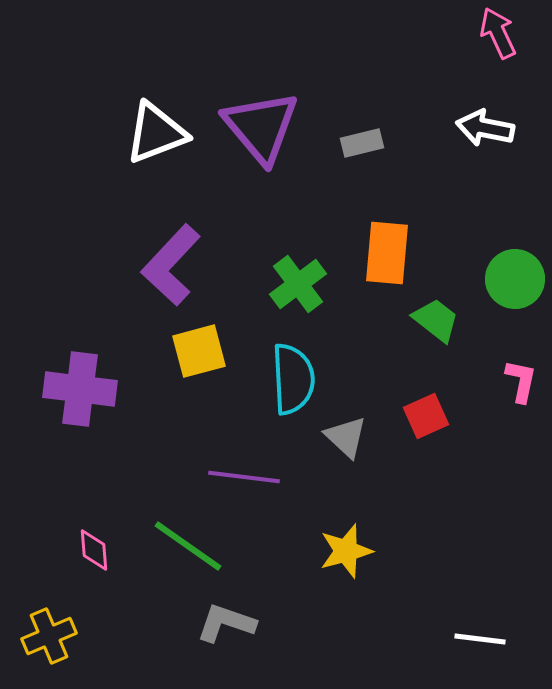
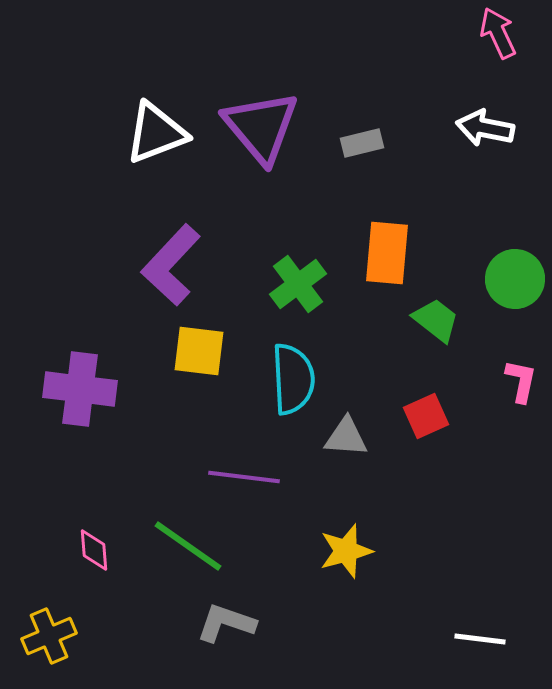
yellow square: rotated 22 degrees clockwise
gray triangle: rotated 39 degrees counterclockwise
